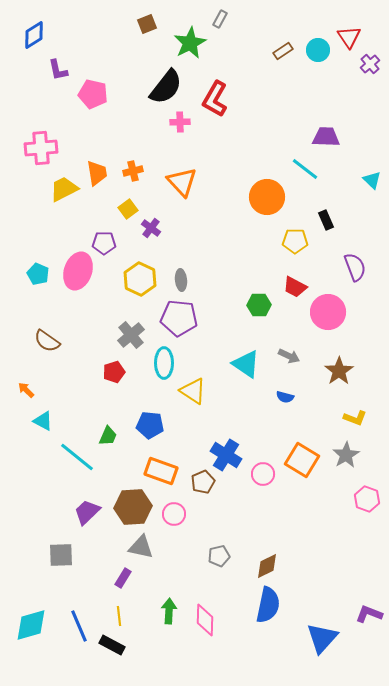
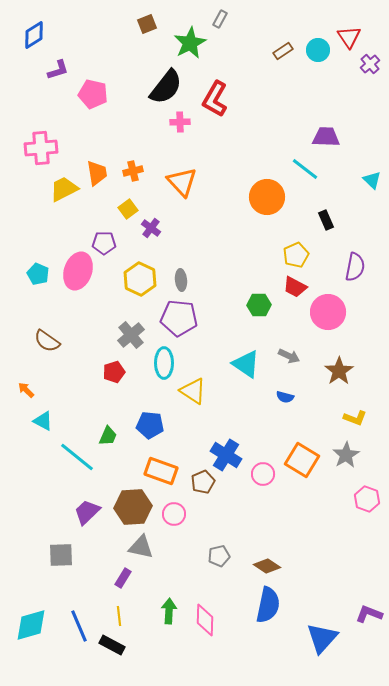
purple L-shape at (58, 70): rotated 95 degrees counterclockwise
yellow pentagon at (295, 241): moved 1 px right, 14 px down; rotated 25 degrees counterclockwise
purple semicircle at (355, 267): rotated 32 degrees clockwise
brown diamond at (267, 566): rotated 60 degrees clockwise
